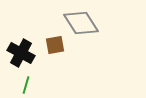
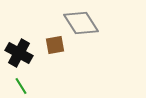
black cross: moved 2 px left
green line: moved 5 px left, 1 px down; rotated 48 degrees counterclockwise
